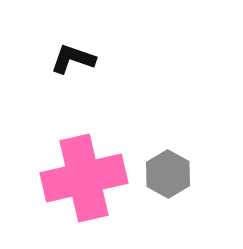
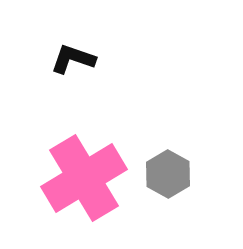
pink cross: rotated 18 degrees counterclockwise
